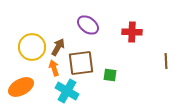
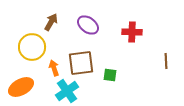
brown arrow: moved 7 px left, 25 px up
cyan cross: rotated 25 degrees clockwise
